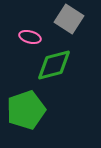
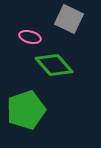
gray square: rotated 8 degrees counterclockwise
green diamond: rotated 63 degrees clockwise
